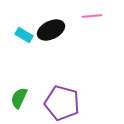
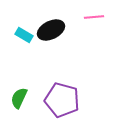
pink line: moved 2 px right, 1 px down
purple pentagon: moved 3 px up
